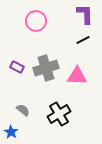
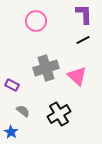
purple L-shape: moved 1 px left
purple rectangle: moved 5 px left, 18 px down
pink triangle: rotated 40 degrees clockwise
gray semicircle: moved 1 px down
